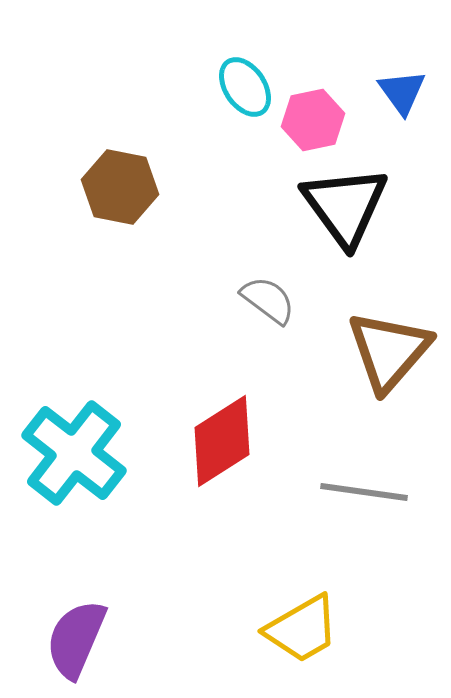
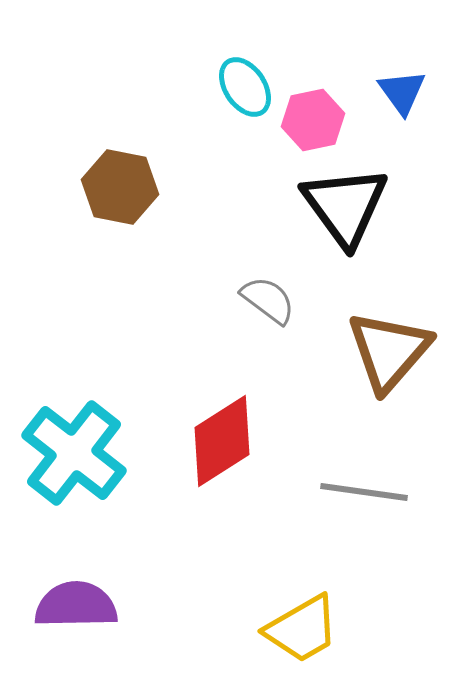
purple semicircle: moved 34 px up; rotated 66 degrees clockwise
